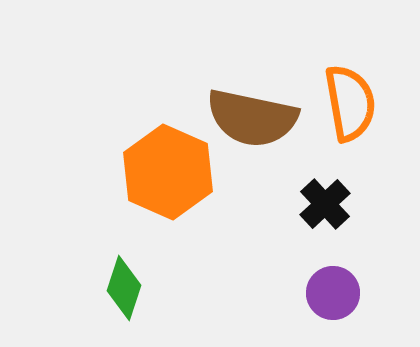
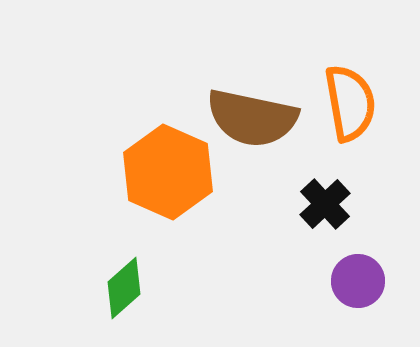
green diamond: rotated 30 degrees clockwise
purple circle: moved 25 px right, 12 px up
